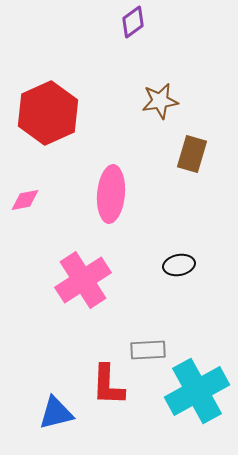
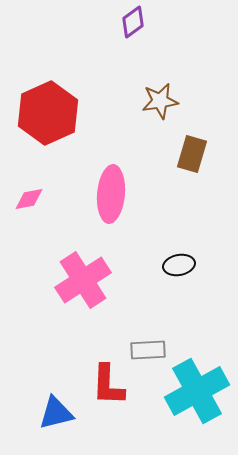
pink diamond: moved 4 px right, 1 px up
